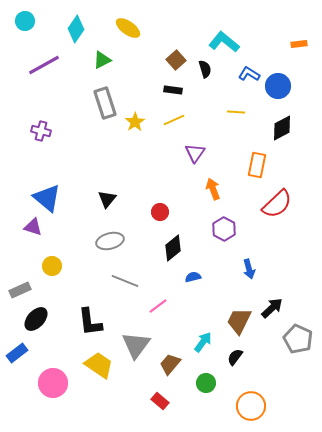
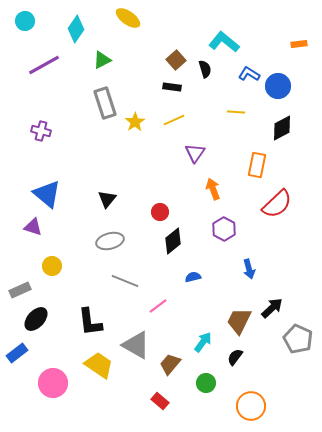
yellow ellipse at (128, 28): moved 10 px up
black rectangle at (173, 90): moved 1 px left, 3 px up
blue triangle at (47, 198): moved 4 px up
black diamond at (173, 248): moved 7 px up
gray triangle at (136, 345): rotated 36 degrees counterclockwise
